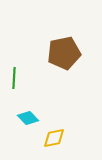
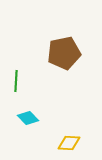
green line: moved 2 px right, 3 px down
yellow diamond: moved 15 px right, 5 px down; rotated 15 degrees clockwise
